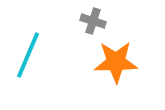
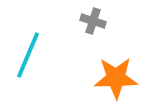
orange star: moved 16 px down
